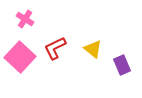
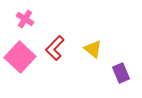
red L-shape: rotated 20 degrees counterclockwise
purple rectangle: moved 1 px left, 8 px down
